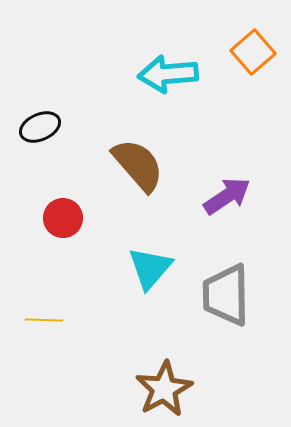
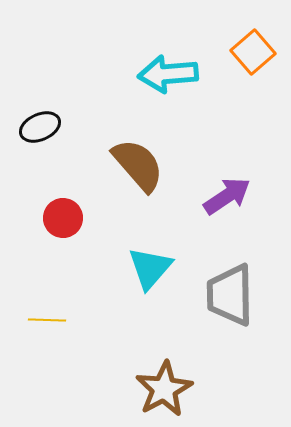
gray trapezoid: moved 4 px right
yellow line: moved 3 px right
